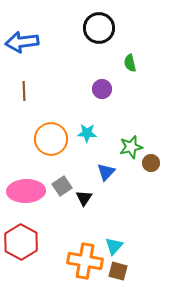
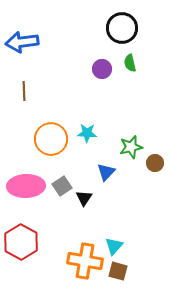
black circle: moved 23 px right
purple circle: moved 20 px up
brown circle: moved 4 px right
pink ellipse: moved 5 px up
